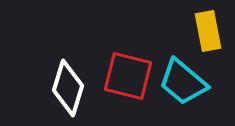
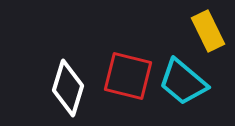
yellow rectangle: rotated 15 degrees counterclockwise
